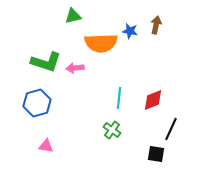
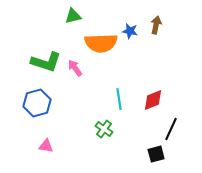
pink arrow: rotated 60 degrees clockwise
cyan line: moved 1 px down; rotated 15 degrees counterclockwise
green cross: moved 8 px left, 1 px up
black square: rotated 24 degrees counterclockwise
